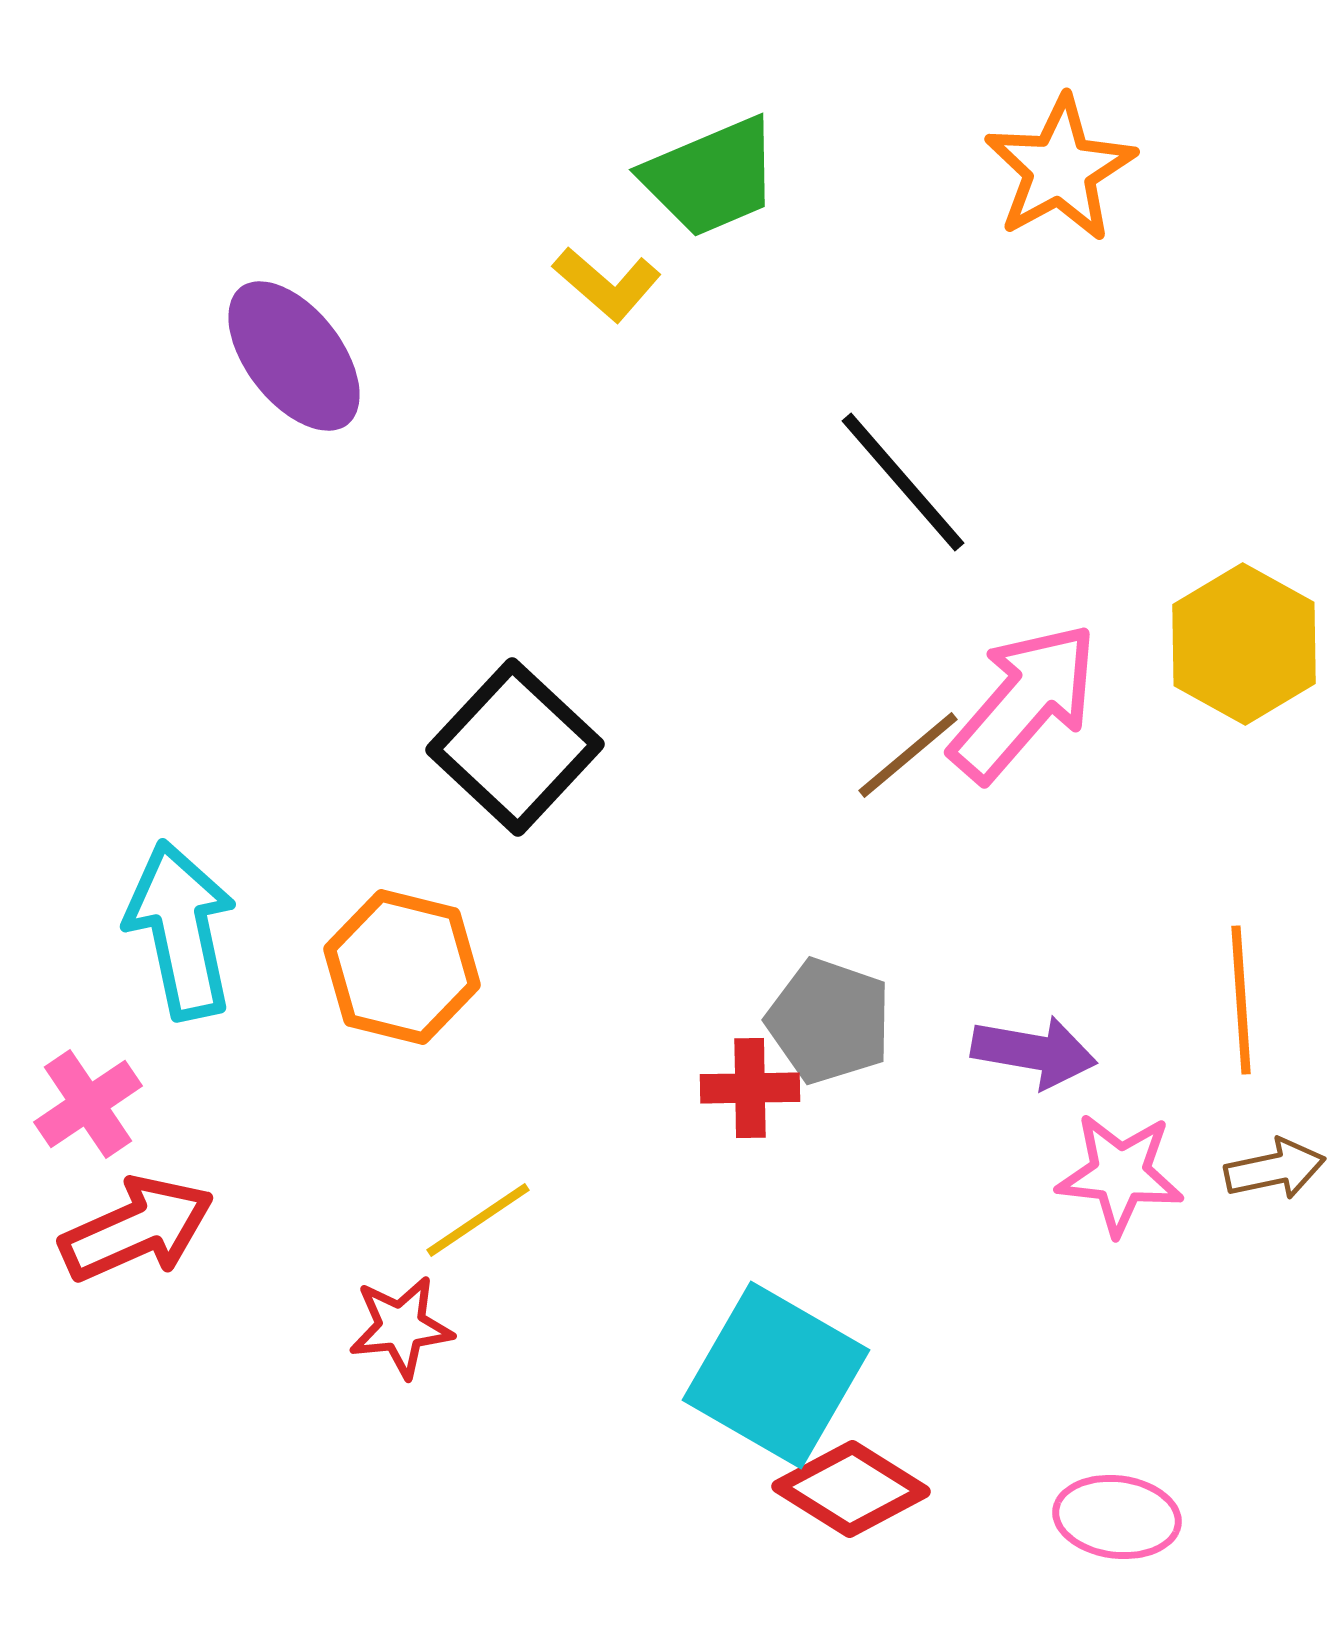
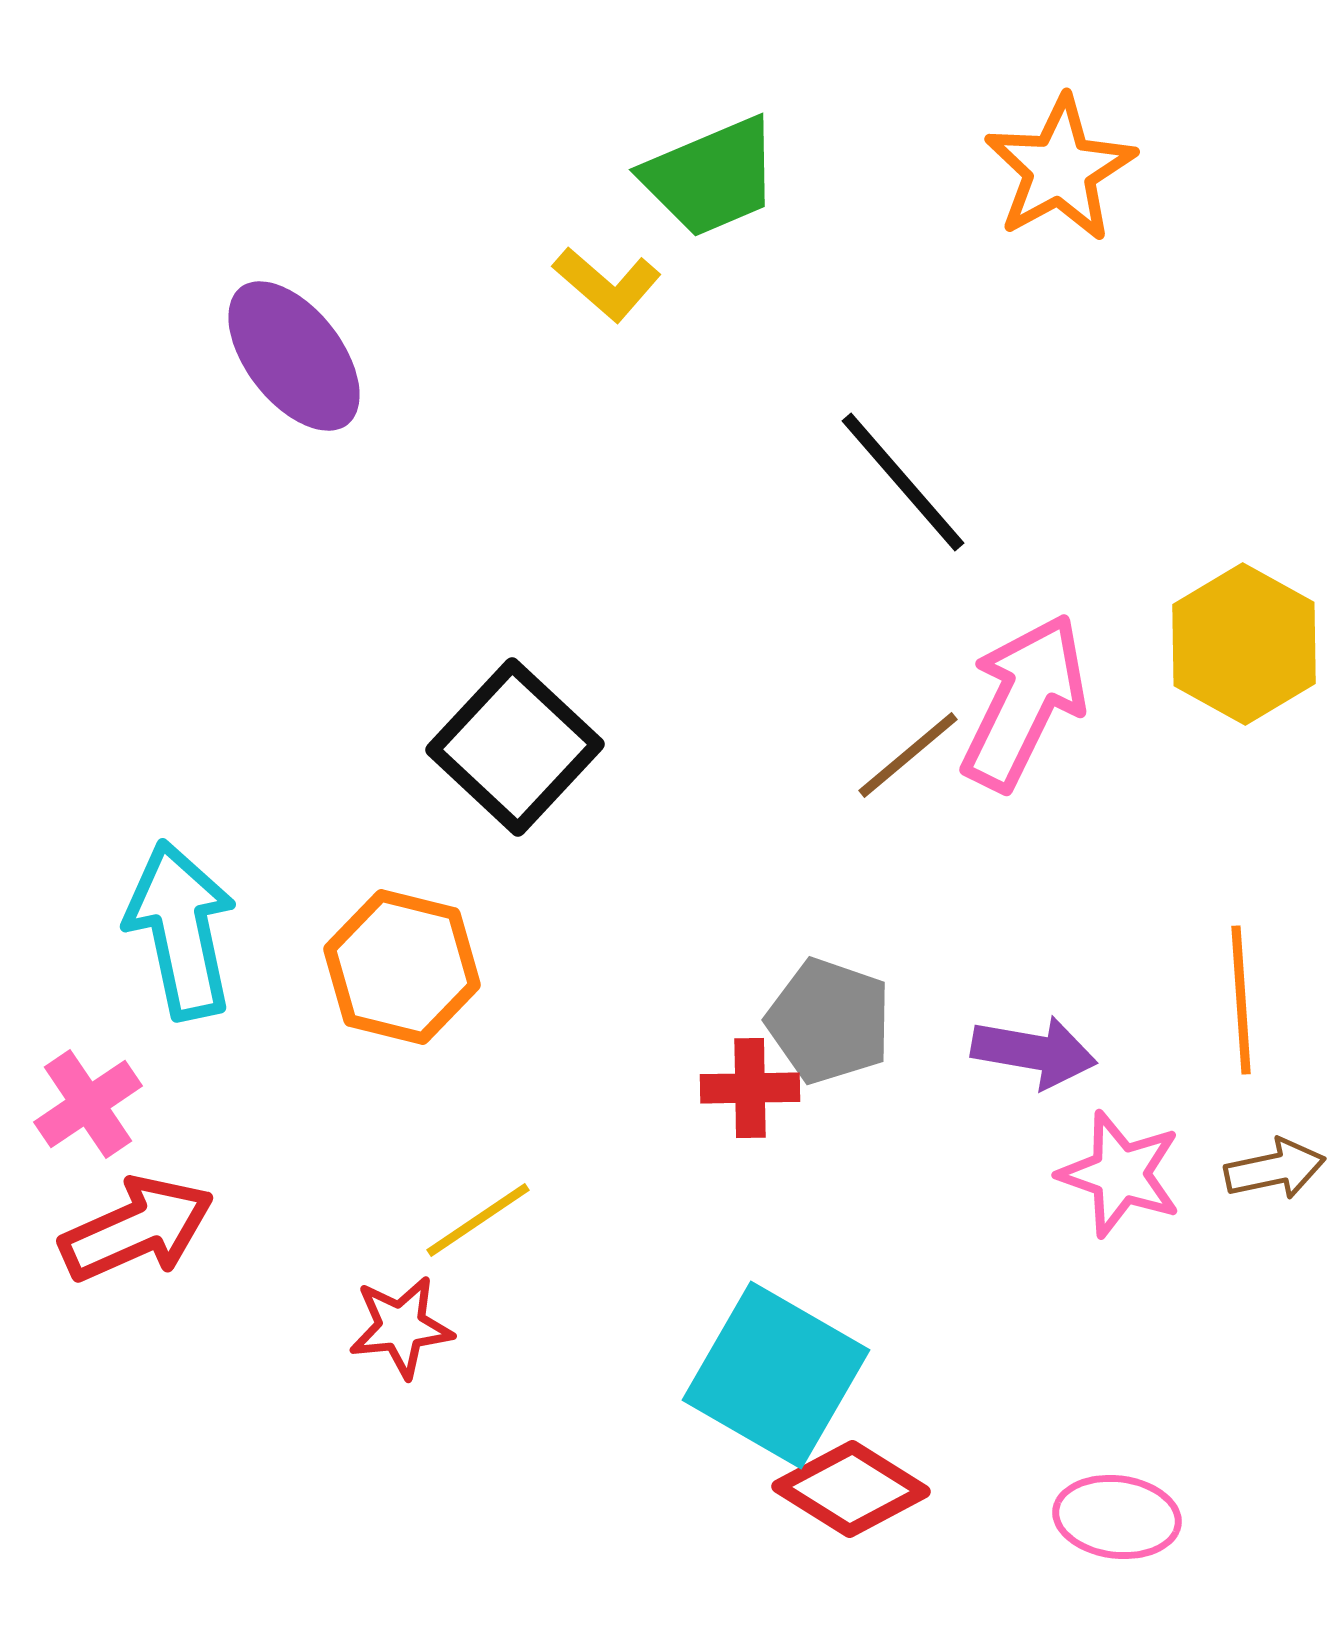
pink arrow: rotated 15 degrees counterclockwise
pink star: rotated 13 degrees clockwise
